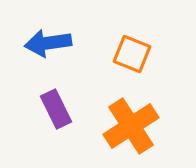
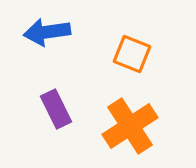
blue arrow: moved 1 px left, 11 px up
orange cross: moved 1 px left
